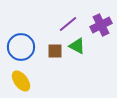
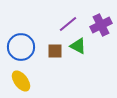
green triangle: moved 1 px right
